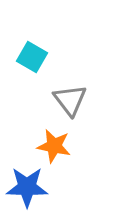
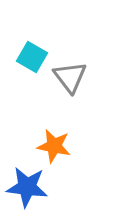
gray triangle: moved 23 px up
blue star: rotated 6 degrees clockwise
